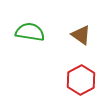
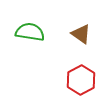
brown triangle: moved 1 px up
